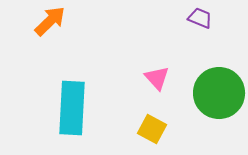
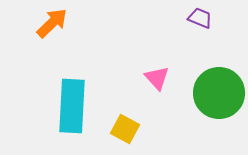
orange arrow: moved 2 px right, 2 px down
cyan rectangle: moved 2 px up
yellow square: moved 27 px left
